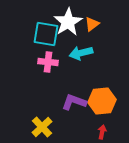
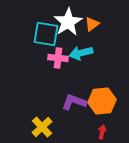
pink cross: moved 10 px right, 4 px up
